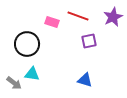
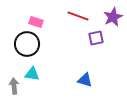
pink rectangle: moved 16 px left
purple square: moved 7 px right, 3 px up
gray arrow: moved 3 px down; rotated 133 degrees counterclockwise
